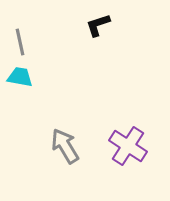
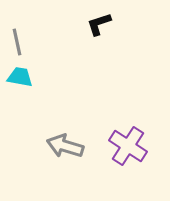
black L-shape: moved 1 px right, 1 px up
gray line: moved 3 px left
gray arrow: rotated 42 degrees counterclockwise
